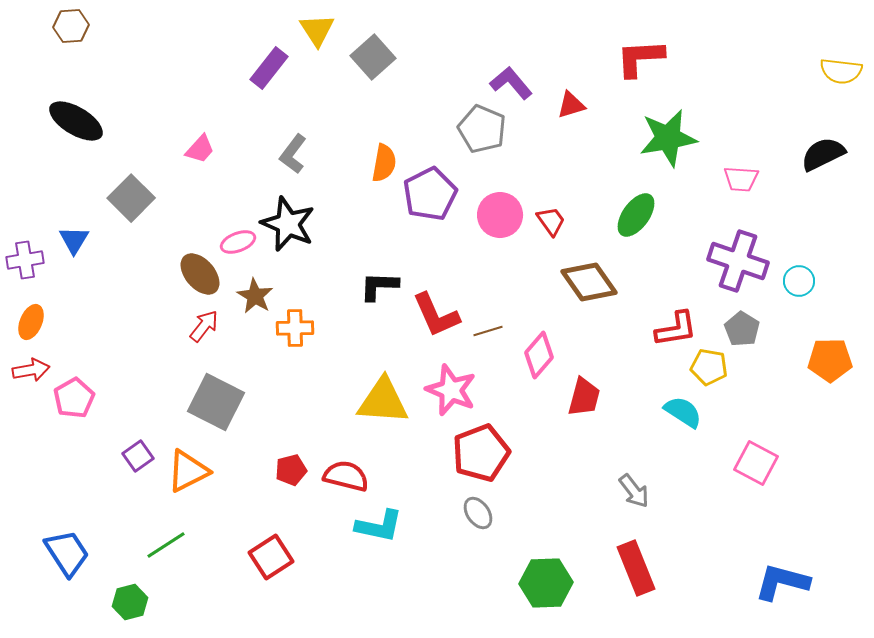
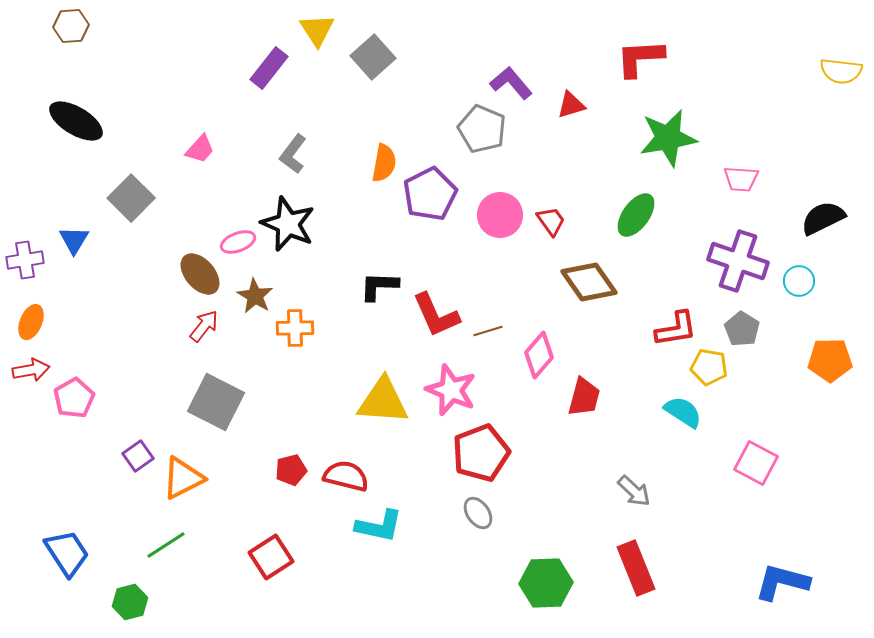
black semicircle at (823, 154): moved 64 px down
orange triangle at (188, 471): moved 5 px left, 7 px down
gray arrow at (634, 491): rotated 9 degrees counterclockwise
